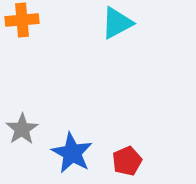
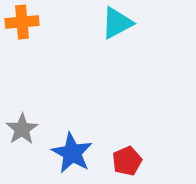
orange cross: moved 2 px down
